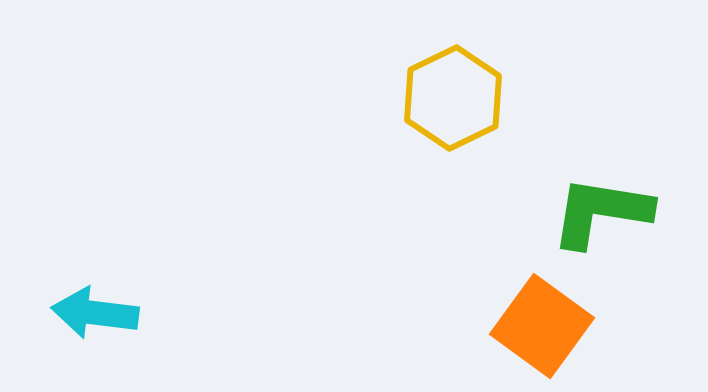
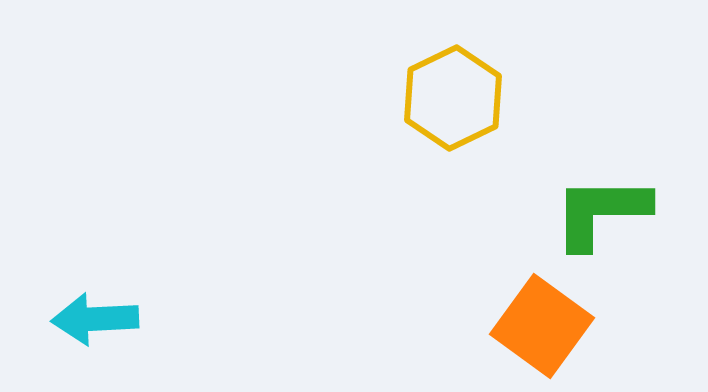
green L-shape: rotated 9 degrees counterclockwise
cyan arrow: moved 6 px down; rotated 10 degrees counterclockwise
